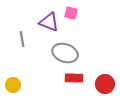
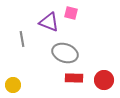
red circle: moved 1 px left, 4 px up
